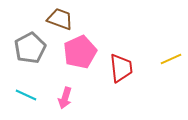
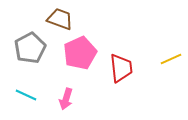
pink pentagon: moved 1 px down
pink arrow: moved 1 px right, 1 px down
